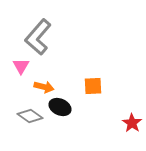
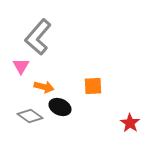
red star: moved 2 px left
